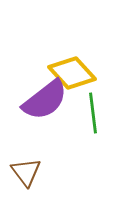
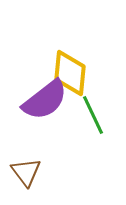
yellow diamond: moved 2 px left; rotated 48 degrees clockwise
green line: moved 2 px down; rotated 18 degrees counterclockwise
